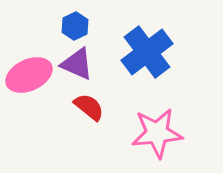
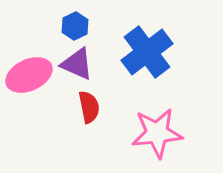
red semicircle: rotated 40 degrees clockwise
